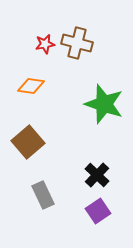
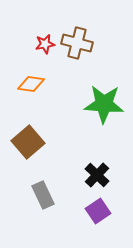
orange diamond: moved 2 px up
green star: rotated 15 degrees counterclockwise
